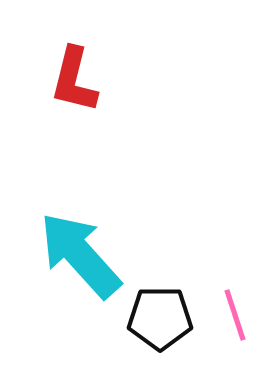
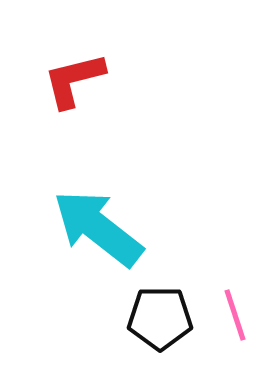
red L-shape: rotated 62 degrees clockwise
cyan arrow: moved 18 px right, 27 px up; rotated 10 degrees counterclockwise
